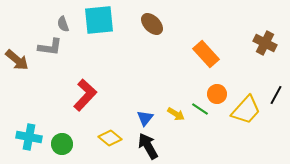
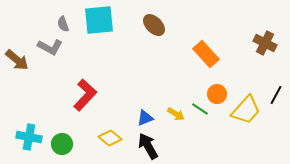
brown ellipse: moved 2 px right, 1 px down
gray L-shape: rotated 20 degrees clockwise
blue triangle: rotated 30 degrees clockwise
